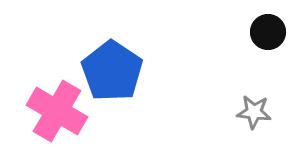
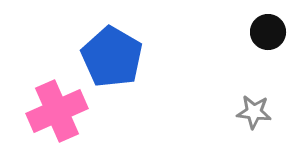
blue pentagon: moved 14 px up; rotated 4 degrees counterclockwise
pink cross: rotated 36 degrees clockwise
